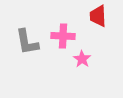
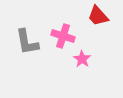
red trapezoid: rotated 40 degrees counterclockwise
pink cross: rotated 15 degrees clockwise
